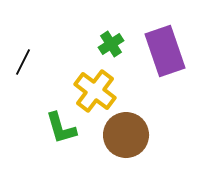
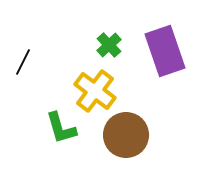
green cross: moved 2 px left, 1 px down; rotated 10 degrees counterclockwise
